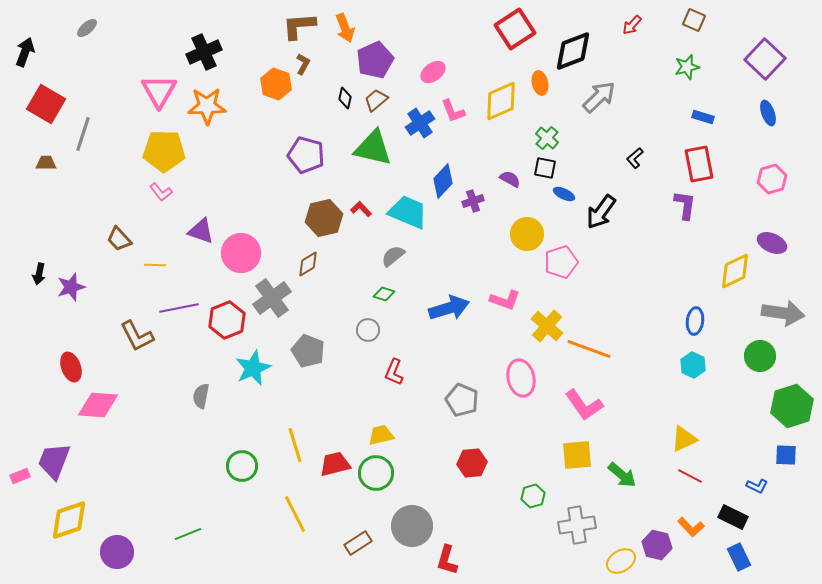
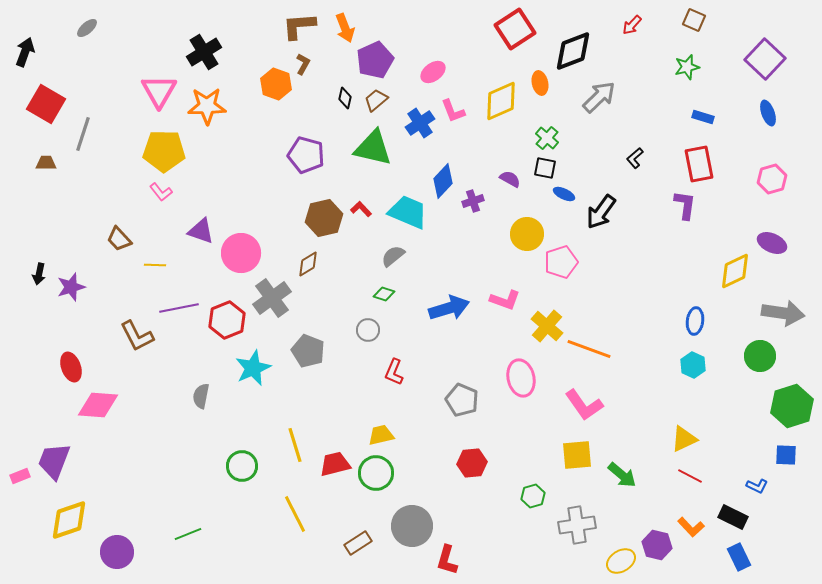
black cross at (204, 52): rotated 8 degrees counterclockwise
